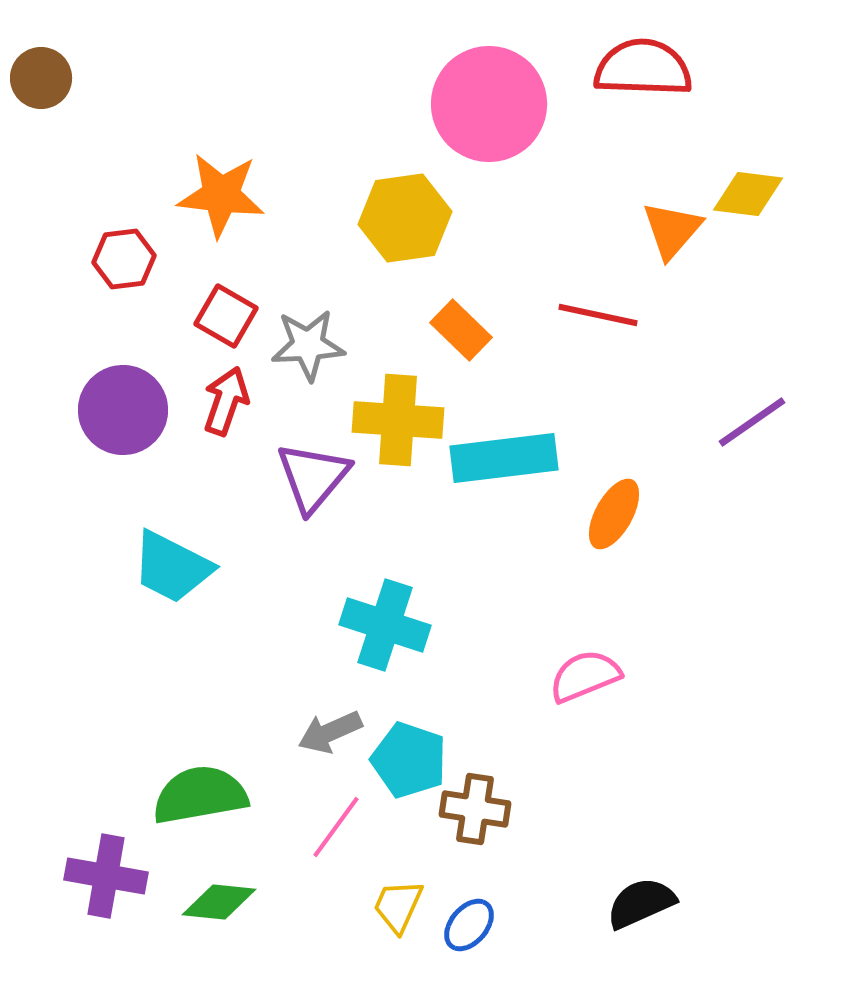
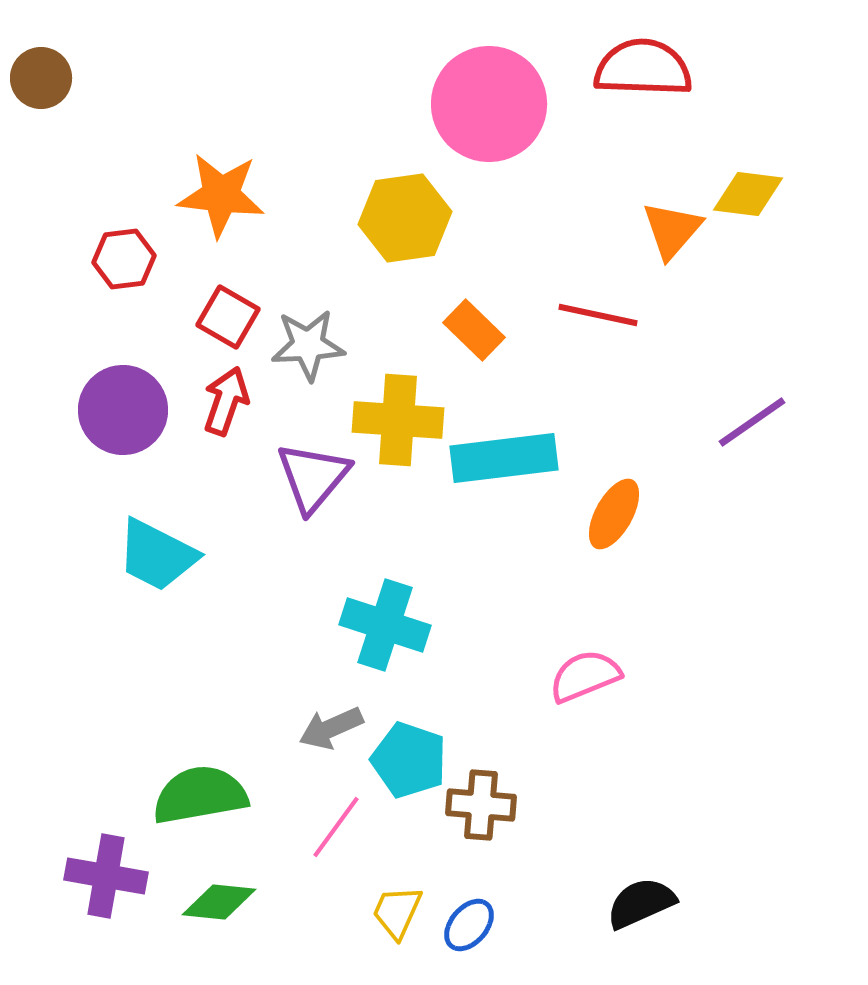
red square: moved 2 px right, 1 px down
orange rectangle: moved 13 px right
cyan trapezoid: moved 15 px left, 12 px up
gray arrow: moved 1 px right, 4 px up
brown cross: moved 6 px right, 4 px up; rotated 4 degrees counterclockwise
yellow trapezoid: moved 1 px left, 6 px down
